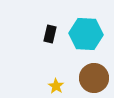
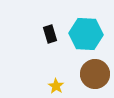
black rectangle: rotated 30 degrees counterclockwise
brown circle: moved 1 px right, 4 px up
